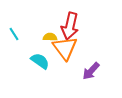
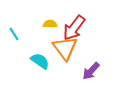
red arrow: moved 4 px right, 2 px down; rotated 24 degrees clockwise
yellow semicircle: moved 13 px up
